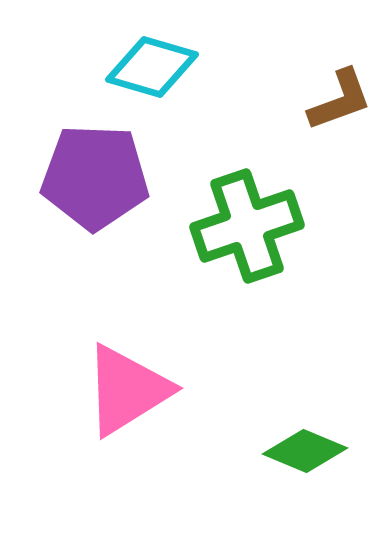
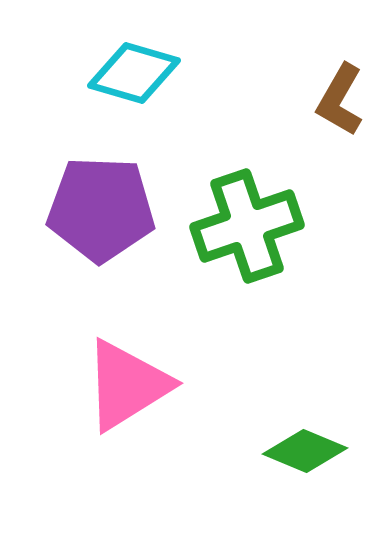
cyan diamond: moved 18 px left, 6 px down
brown L-shape: rotated 140 degrees clockwise
purple pentagon: moved 6 px right, 32 px down
pink triangle: moved 5 px up
